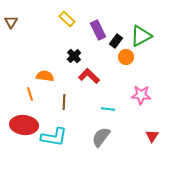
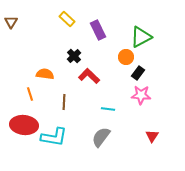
green triangle: moved 1 px down
black rectangle: moved 22 px right, 32 px down
orange semicircle: moved 2 px up
